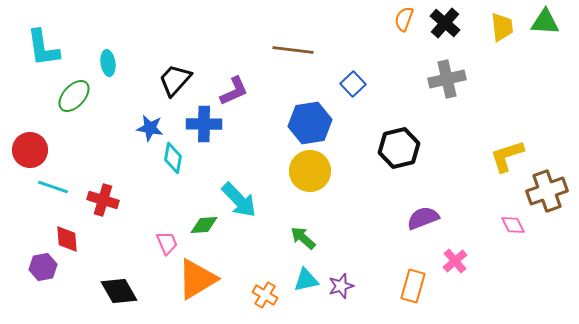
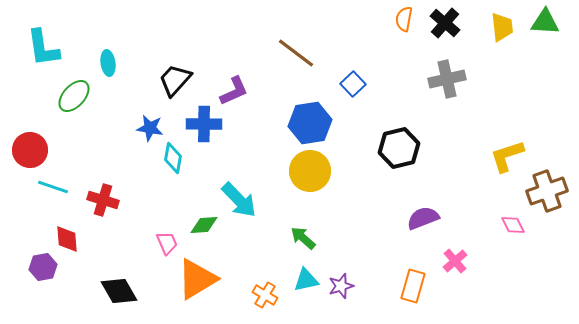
orange semicircle: rotated 10 degrees counterclockwise
brown line: moved 3 px right, 3 px down; rotated 30 degrees clockwise
